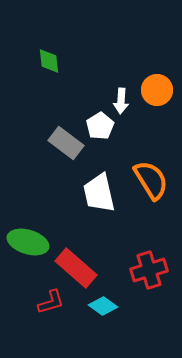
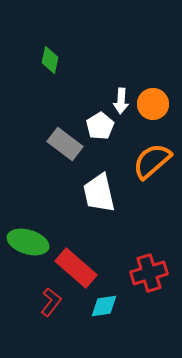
green diamond: moved 1 px right, 1 px up; rotated 20 degrees clockwise
orange circle: moved 4 px left, 14 px down
gray rectangle: moved 1 px left, 1 px down
orange semicircle: moved 1 px right, 19 px up; rotated 99 degrees counterclockwise
red cross: moved 3 px down
red L-shape: rotated 36 degrees counterclockwise
cyan diamond: moved 1 px right; rotated 44 degrees counterclockwise
